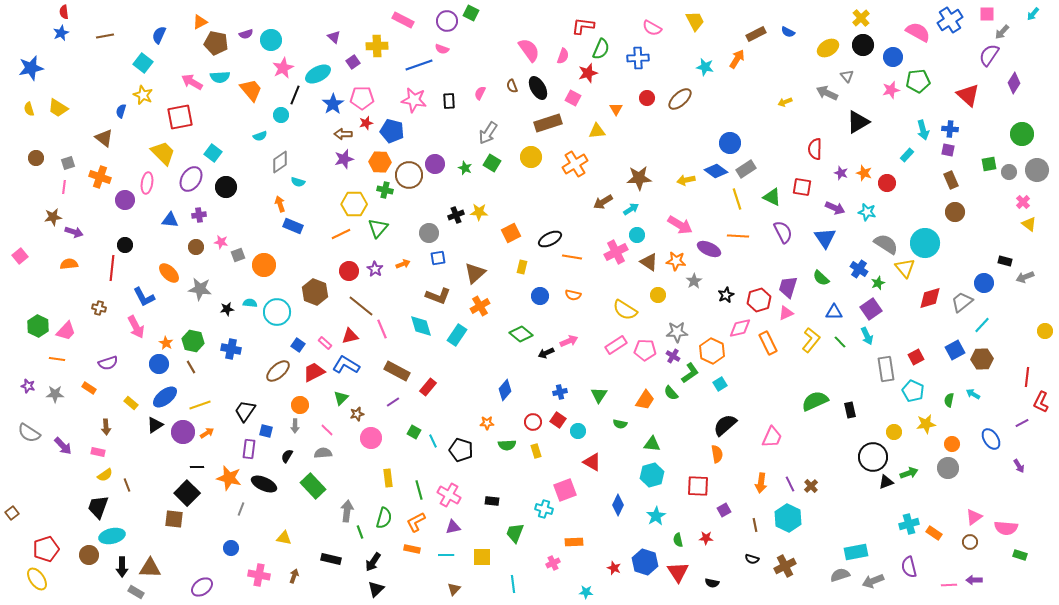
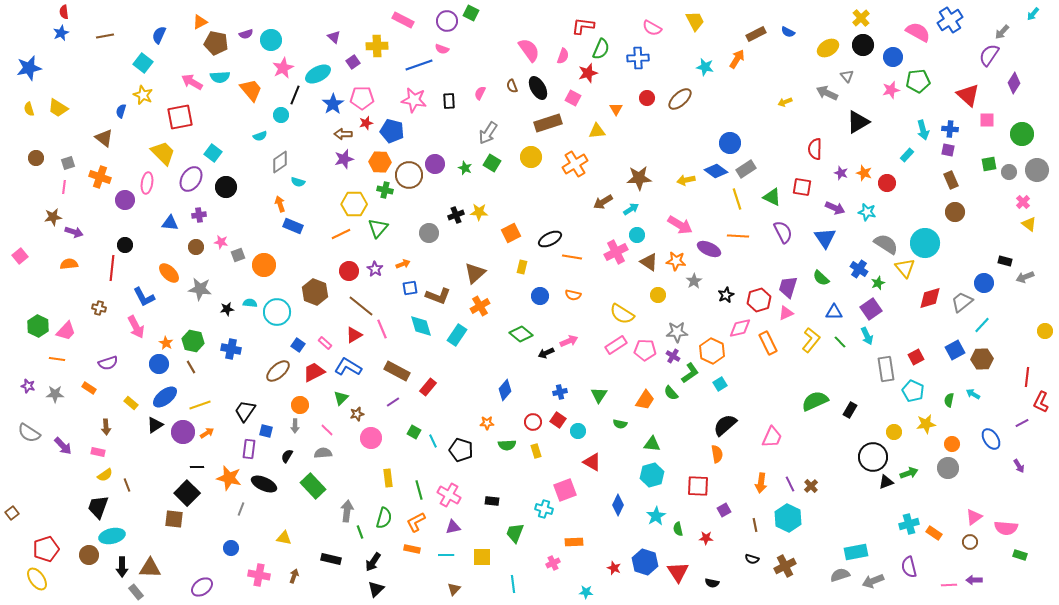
pink square at (987, 14): moved 106 px down
blue star at (31, 68): moved 2 px left
blue triangle at (170, 220): moved 3 px down
blue square at (438, 258): moved 28 px left, 30 px down
yellow semicircle at (625, 310): moved 3 px left, 4 px down
red triangle at (350, 336): moved 4 px right, 1 px up; rotated 18 degrees counterclockwise
blue L-shape at (346, 365): moved 2 px right, 2 px down
black rectangle at (850, 410): rotated 42 degrees clockwise
green semicircle at (678, 540): moved 11 px up
gray rectangle at (136, 592): rotated 21 degrees clockwise
